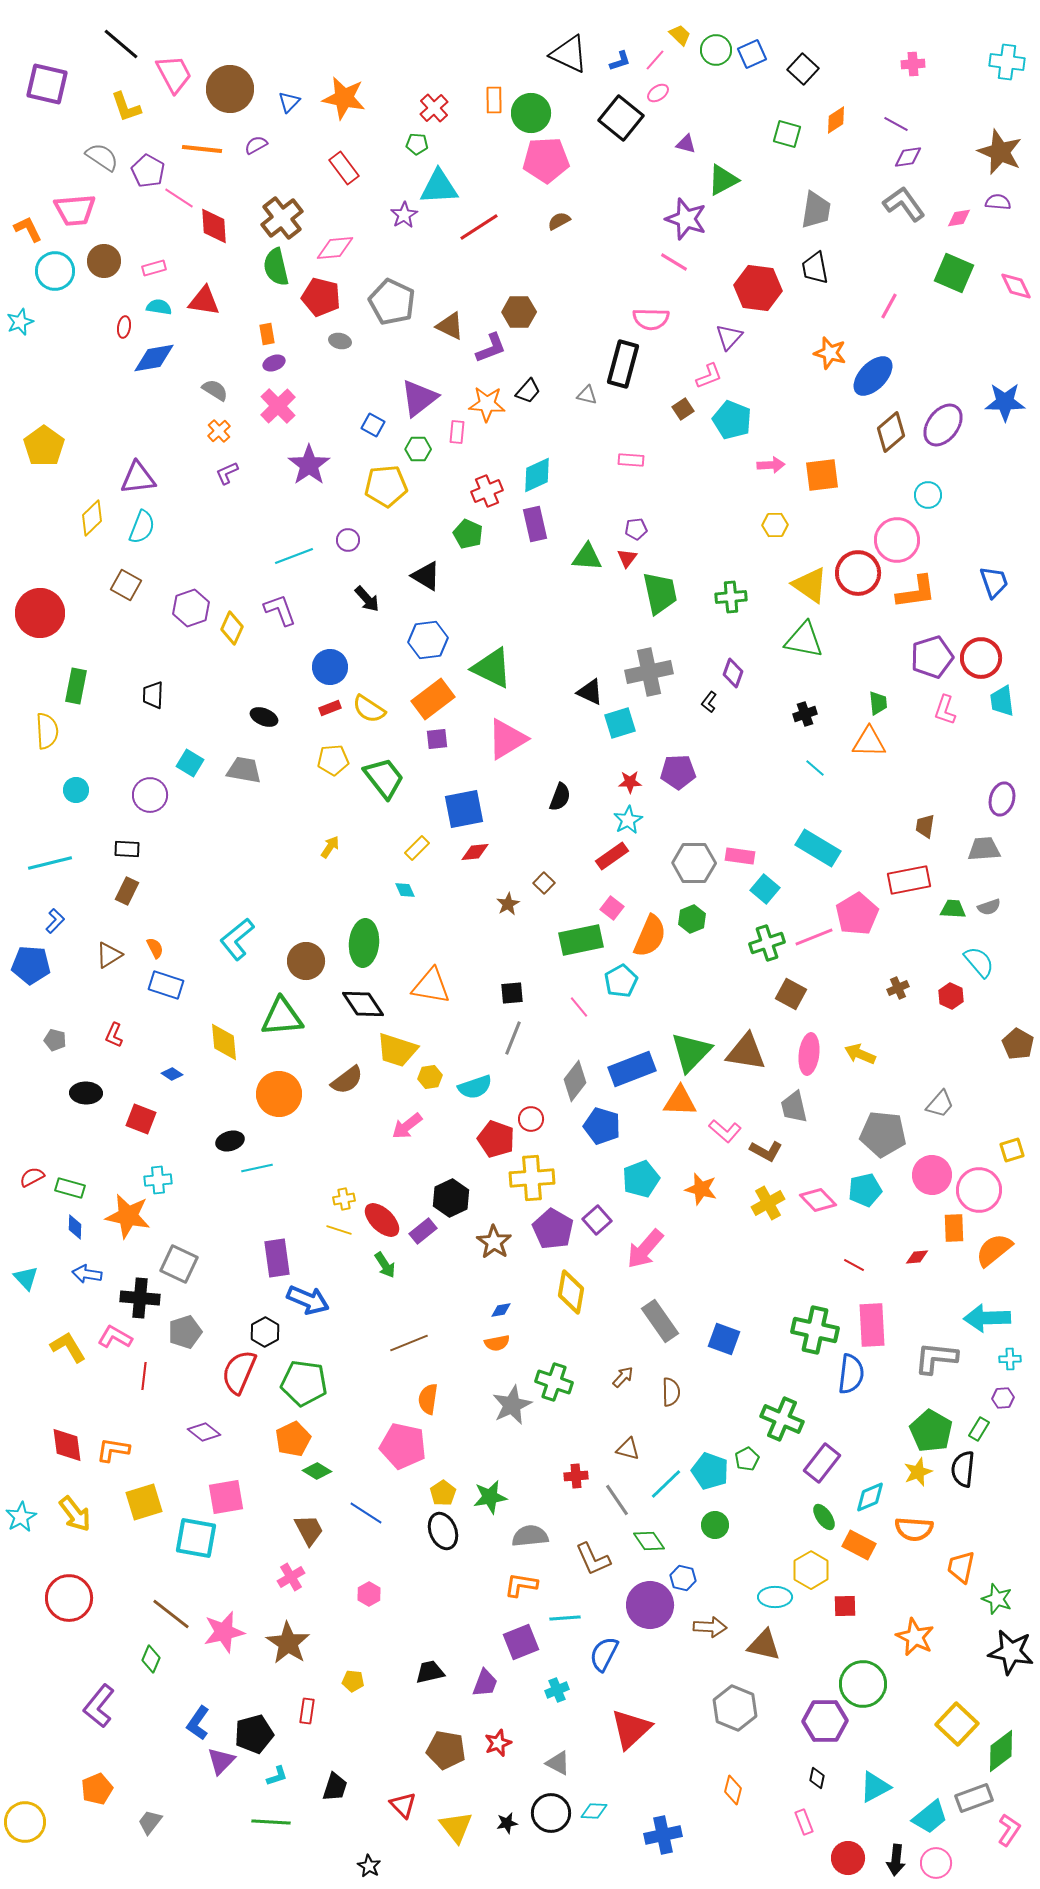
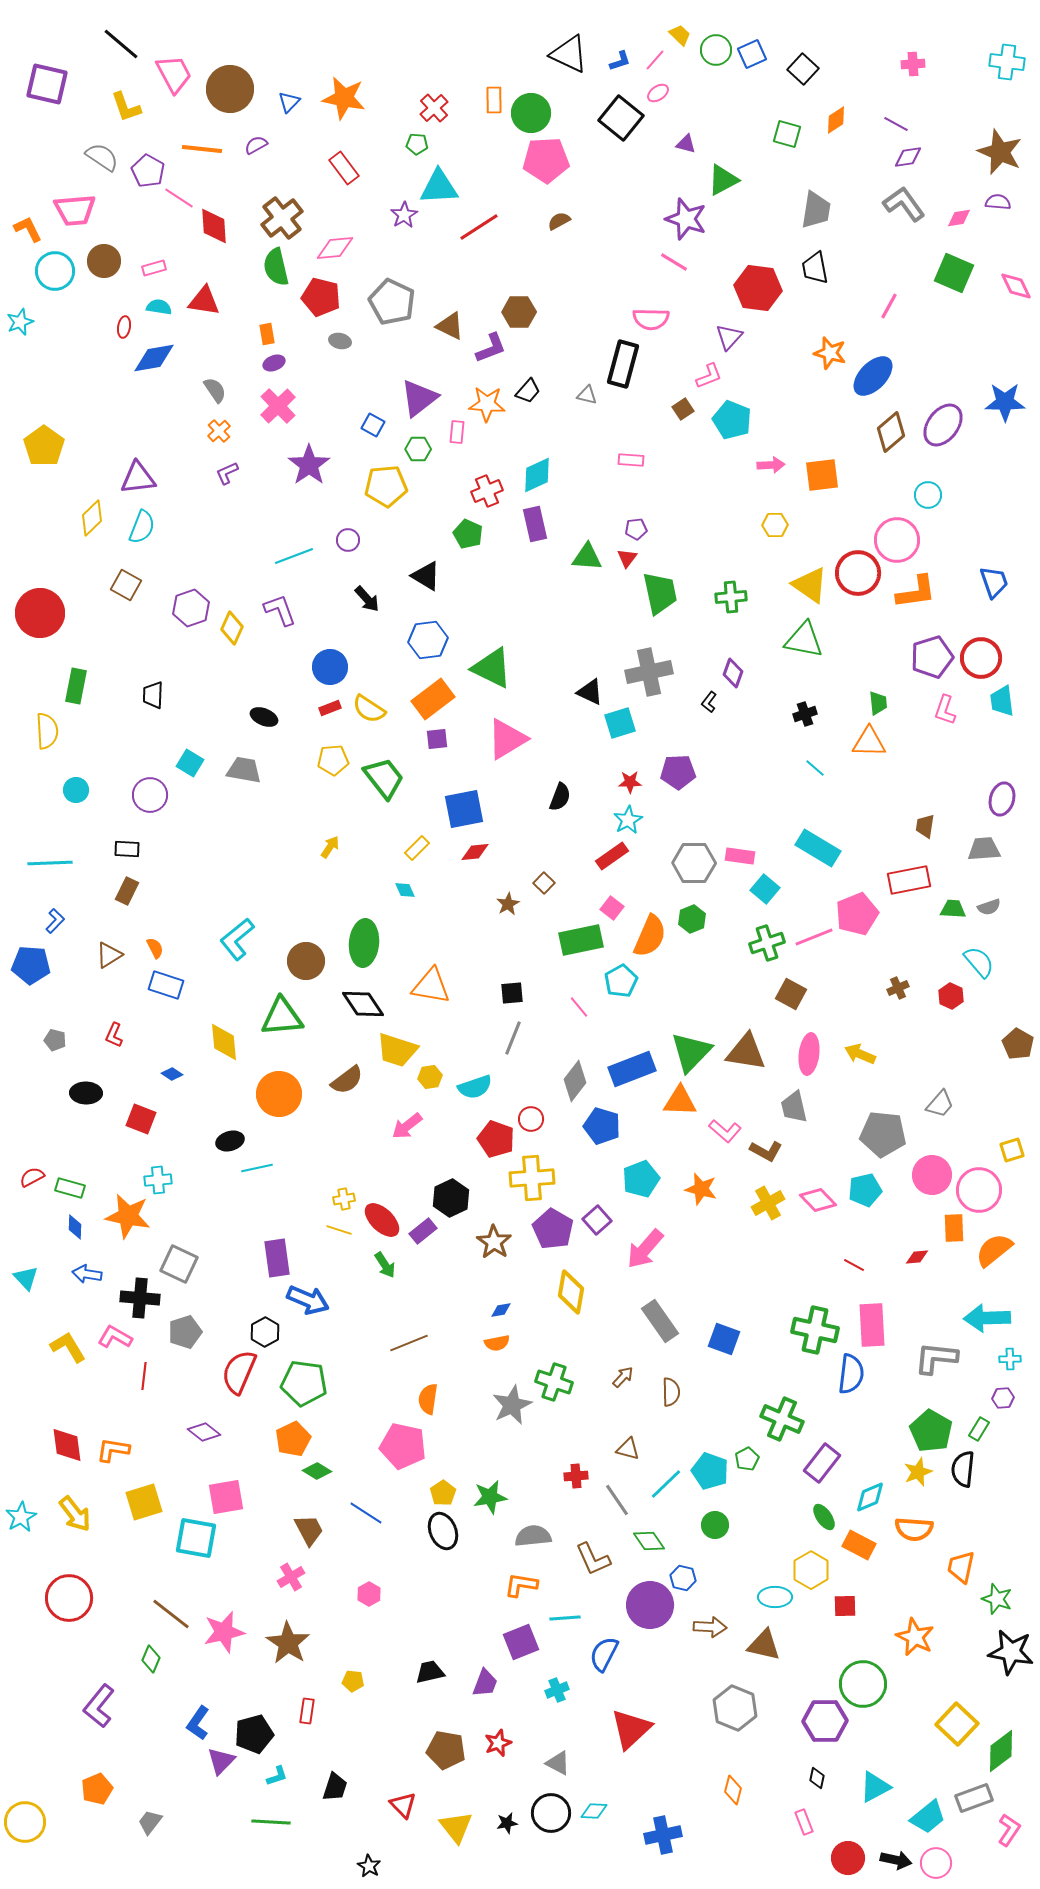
gray semicircle at (215, 390): rotated 24 degrees clockwise
cyan line at (50, 863): rotated 12 degrees clockwise
pink pentagon at (857, 914): rotated 9 degrees clockwise
gray semicircle at (530, 1536): moved 3 px right
cyan trapezoid at (930, 1817): moved 2 px left
black arrow at (896, 1860): rotated 84 degrees counterclockwise
